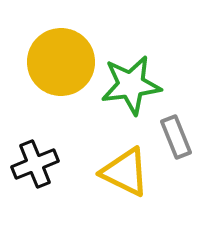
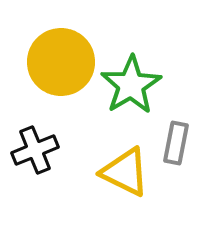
green star: rotated 24 degrees counterclockwise
gray rectangle: moved 6 px down; rotated 33 degrees clockwise
black cross: moved 14 px up
